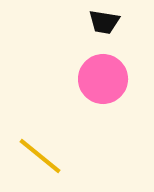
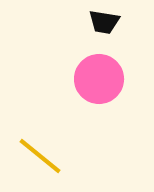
pink circle: moved 4 px left
